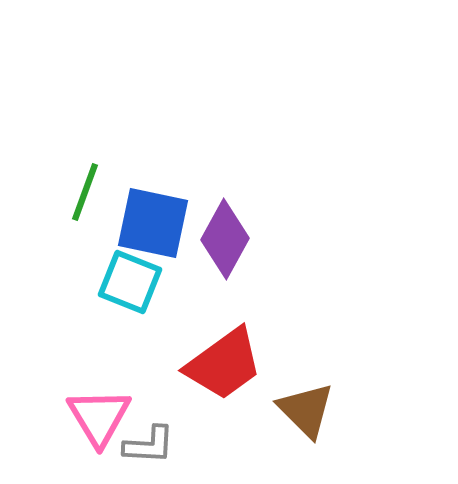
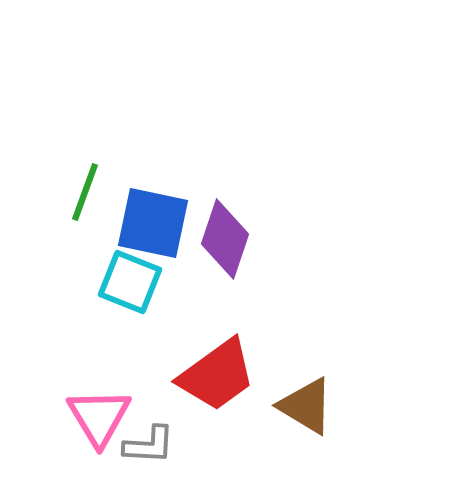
purple diamond: rotated 10 degrees counterclockwise
red trapezoid: moved 7 px left, 11 px down
brown triangle: moved 4 px up; rotated 14 degrees counterclockwise
